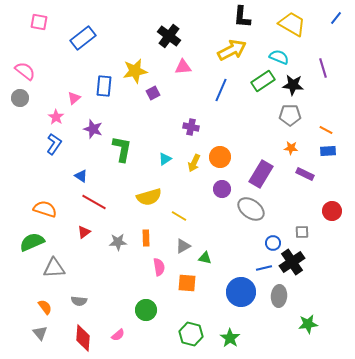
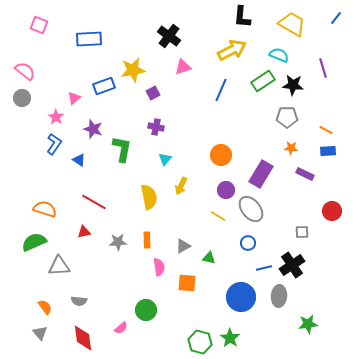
pink square at (39, 22): moved 3 px down; rotated 12 degrees clockwise
blue rectangle at (83, 38): moved 6 px right, 1 px down; rotated 35 degrees clockwise
cyan semicircle at (279, 57): moved 2 px up
pink triangle at (183, 67): rotated 12 degrees counterclockwise
yellow star at (135, 71): moved 2 px left, 1 px up
blue rectangle at (104, 86): rotated 65 degrees clockwise
gray circle at (20, 98): moved 2 px right
gray pentagon at (290, 115): moved 3 px left, 2 px down
purple cross at (191, 127): moved 35 px left
orange circle at (220, 157): moved 1 px right, 2 px up
cyan triangle at (165, 159): rotated 16 degrees counterclockwise
yellow arrow at (194, 163): moved 13 px left, 23 px down
blue triangle at (81, 176): moved 2 px left, 16 px up
purple circle at (222, 189): moved 4 px right, 1 px down
yellow semicircle at (149, 197): rotated 85 degrees counterclockwise
gray ellipse at (251, 209): rotated 16 degrees clockwise
yellow line at (179, 216): moved 39 px right
red triangle at (84, 232): rotated 24 degrees clockwise
orange rectangle at (146, 238): moved 1 px right, 2 px down
green semicircle at (32, 242): moved 2 px right
blue circle at (273, 243): moved 25 px left
green triangle at (205, 258): moved 4 px right
black cross at (292, 262): moved 3 px down
gray triangle at (54, 268): moved 5 px right, 2 px up
blue circle at (241, 292): moved 5 px down
green hexagon at (191, 334): moved 9 px right, 8 px down
pink semicircle at (118, 335): moved 3 px right, 7 px up
red diamond at (83, 338): rotated 12 degrees counterclockwise
